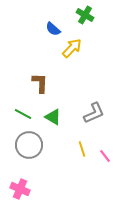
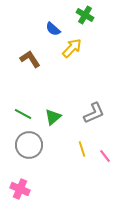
brown L-shape: moved 10 px left, 24 px up; rotated 35 degrees counterclockwise
green triangle: rotated 48 degrees clockwise
